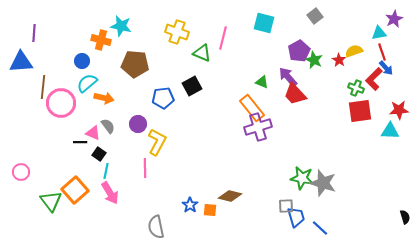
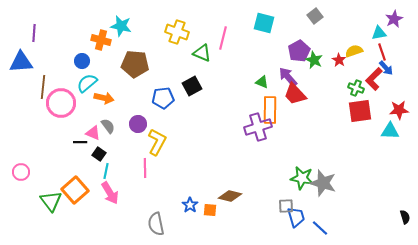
orange rectangle at (252, 108): moved 18 px right, 2 px down; rotated 40 degrees clockwise
gray semicircle at (156, 227): moved 3 px up
